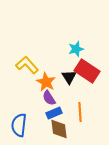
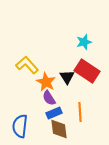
cyan star: moved 8 px right, 7 px up
black triangle: moved 2 px left
blue semicircle: moved 1 px right, 1 px down
